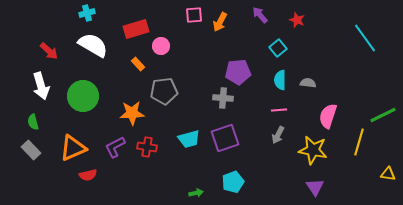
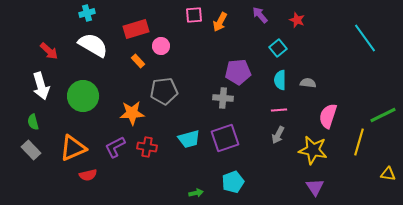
orange rectangle: moved 3 px up
